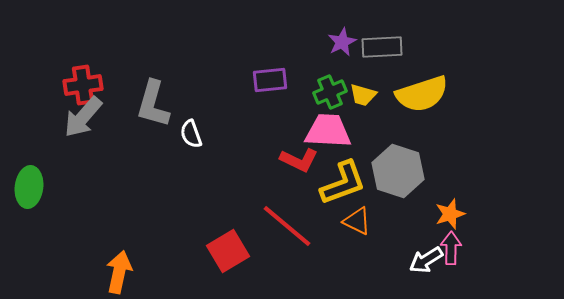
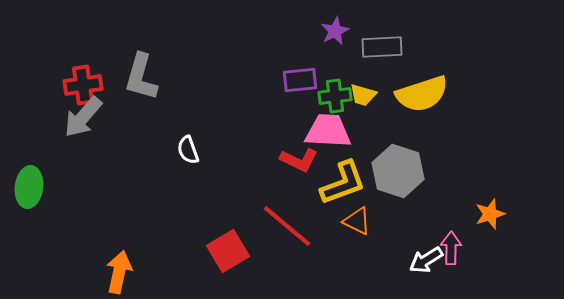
purple star: moved 7 px left, 11 px up
purple rectangle: moved 30 px right
green cross: moved 5 px right, 4 px down; rotated 16 degrees clockwise
gray L-shape: moved 12 px left, 27 px up
white semicircle: moved 3 px left, 16 px down
orange star: moved 40 px right
